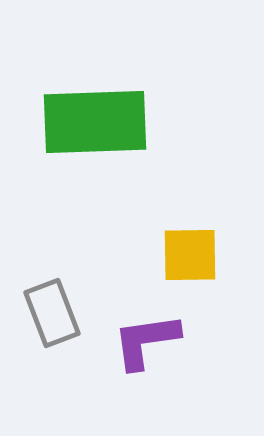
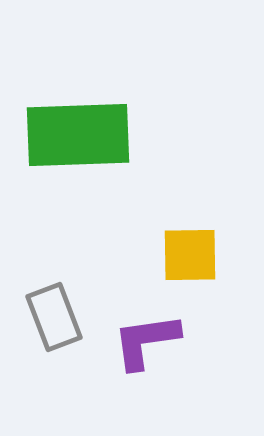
green rectangle: moved 17 px left, 13 px down
gray rectangle: moved 2 px right, 4 px down
